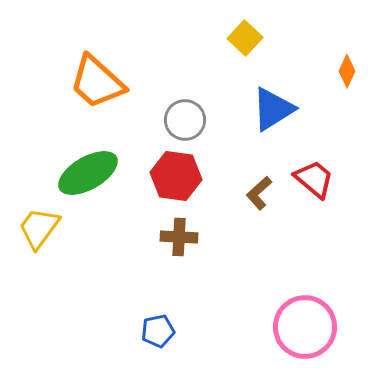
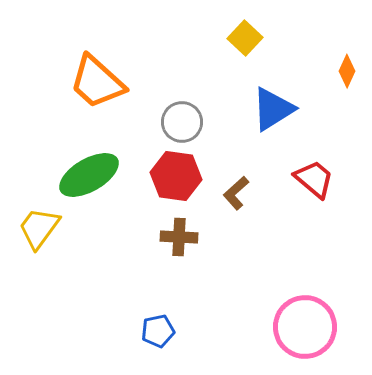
gray circle: moved 3 px left, 2 px down
green ellipse: moved 1 px right, 2 px down
brown L-shape: moved 23 px left
